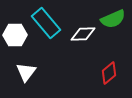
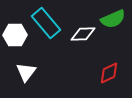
red diamond: rotated 15 degrees clockwise
